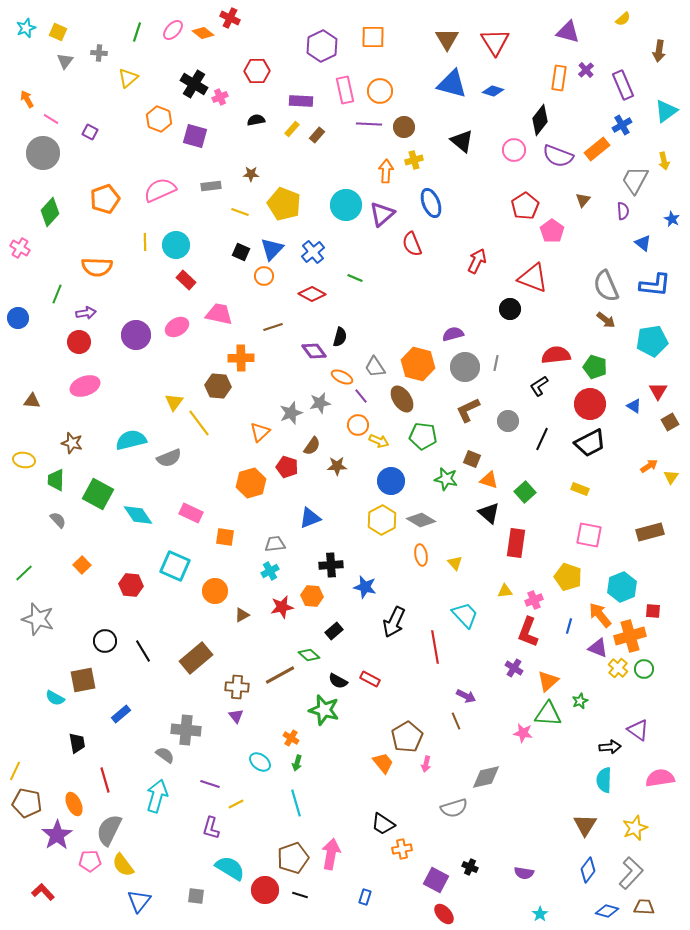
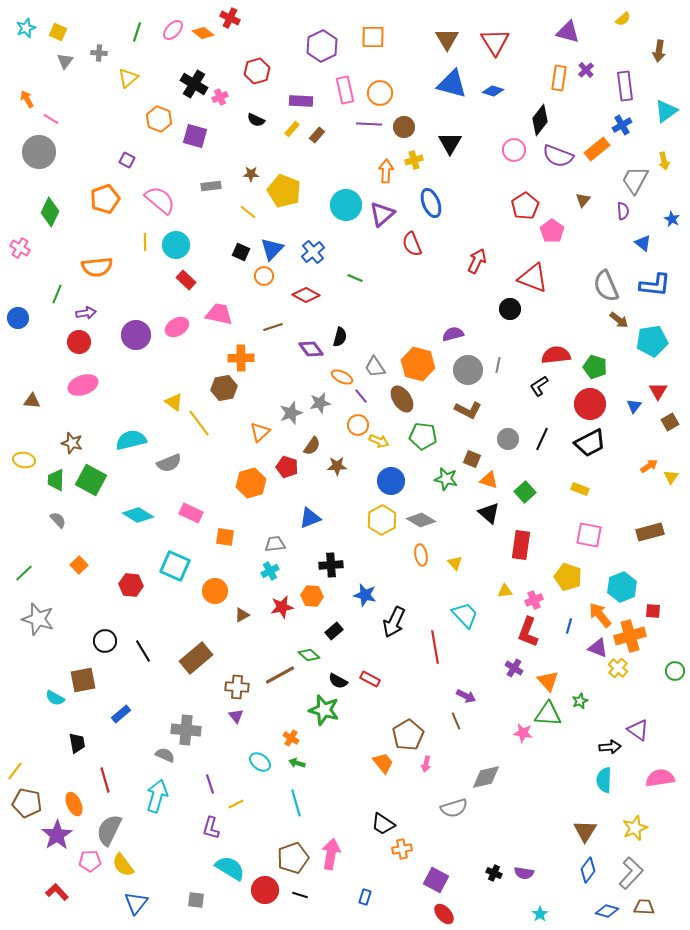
red hexagon at (257, 71): rotated 15 degrees counterclockwise
purple rectangle at (623, 85): moved 2 px right, 1 px down; rotated 16 degrees clockwise
orange circle at (380, 91): moved 2 px down
black semicircle at (256, 120): rotated 144 degrees counterclockwise
purple square at (90, 132): moved 37 px right, 28 px down
black triangle at (462, 141): moved 12 px left, 2 px down; rotated 20 degrees clockwise
gray circle at (43, 153): moved 4 px left, 1 px up
pink semicircle at (160, 190): moved 10 px down; rotated 64 degrees clockwise
yellow pentagon at (284, 204): moved 13 px up
green diamond at (50, 212): rotated 16 degrees counterclockwise
yellow line at (240, 212): moved 8 px right; rotated 18 degrees clockwise
orange semicircle at (97, 267): rotated 8 degrees counterclockwise
red diamond at (312, 294): moved 6 px left, 1 px down
brown arrow at (606, 320): moved 13 px right
purple diamond at (314, 351): moved 3 px left, 2 px up
gray line at (496, 363): moved 2 px right, 2 px down
gray circle at (465, 367): moved 3 px right, 3 px down
pink ellipse at (85, 386): moved 2 px left, 1 px up
brown hexagon at (218, 386): moved 6 px right, 2 px down; rotated 15 degrees counterclockwise
yellow triangle at (174, 402): rotated 30 degrees counterclockwise
blue triangle at (634, 406): rotated 35 degrees clockwise
brown L-shape at (468, 410): rotated 128 degrees counterclockwise
gray circle at (508, 421): moved 18 px down
gray semicircle at (169, 458): moved 5 px down
green square at (98, 494): moved 7 px left, 14 px up
cyan diamond at (138, 515): rotated 24 degrees counterclockwise
red rectangle at (516, 543): moved 5 px right, 2 px down
orange square at (82, 565): moved 3 px left
blue star at (365, 587): moved 8 px down
green circle at (644, 669): moved 31 px right, 2 px down
orange triangle at (548, 681): rotated 30 degrees counterclockwise
brown pentagon at (407, 737): moved 1 px right, 2 px up
gray semicircle at (165, 755): rotated 12 degrees counterclockwise
green arrow at (297, 763): rotated 91 degrees clockwise
yellow line at (15, 771): rotated 12 degrees clockwise
purple line at (210, 784): rotated 54 degrees clockwise
brown triangle at (585, 825): moved 6 px down
black cross at (470, 867): moved 24 px right, 6 px down
red L-shape at (43, 892): moved 14 px right
gray square at (196, 896): moved 4 px down
blue triangle at (139, 901): moved 3 px left, 2 px down
